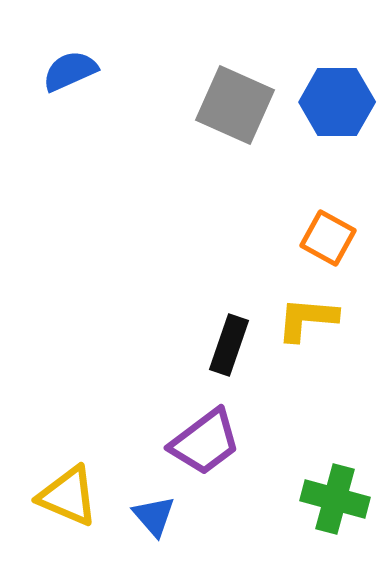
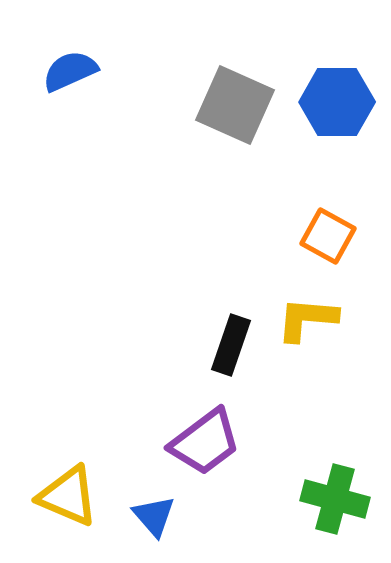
orange square: moved 2 px up
black rectangle: moved 2 px right
